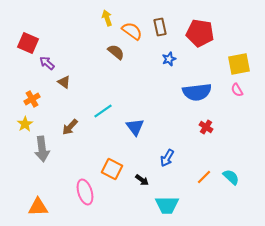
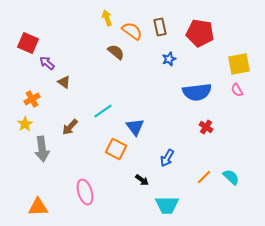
orange square: moved 4 px right, 20 px up
